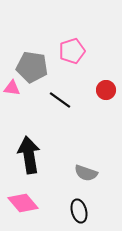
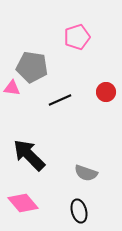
pink pentagon: moved 5 px right, 14 px up
red circle: moved 2 px down
black line: rotated 60 degrees counterclockwise
black arrow: rotated 36 degrees counterclockwise
